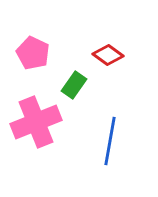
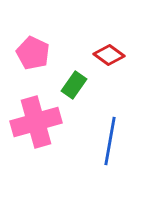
red diamond: moved 1 px right
pink cross: rotated 6 degrees clockwise
